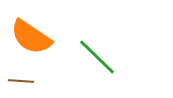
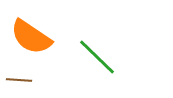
brown line: moved 2 px left, 1 px up
